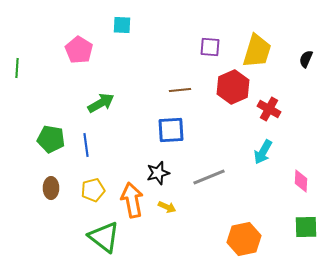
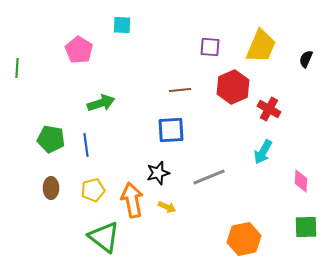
yellow trapezoid: moved 4 px right, 5 px up; rotated 6 degrees clockwise
green arrow: rotated 12 degrees clockwise
